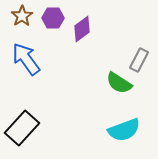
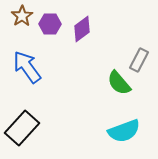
purple hexagon: moved 3 px left, 6 px down
blue arrow: moved 1 px right, 8 px down
green semicircle: rotated 16 degrees clockwise
cyan semicircle: moved 1 px down
